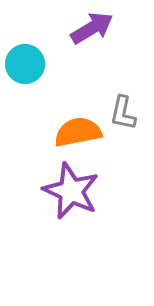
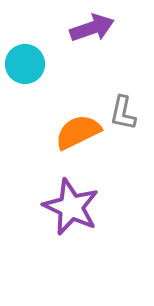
purple arrow: rotated 12 degrees clockwise
orange semicircle: rotated 15 degrees counterclockwise
purple star: moved 16 px down
